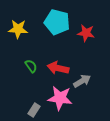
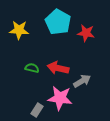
cyan pentagon: moved 1 px right; rotated 15 degrees clockwise
yellow star: moved 1 px right, 1 px down
green semicircle: moved 1 px right, 2 px down; rotated 40 degrees counterclockwise
gray rectangle: moved 3 px right
